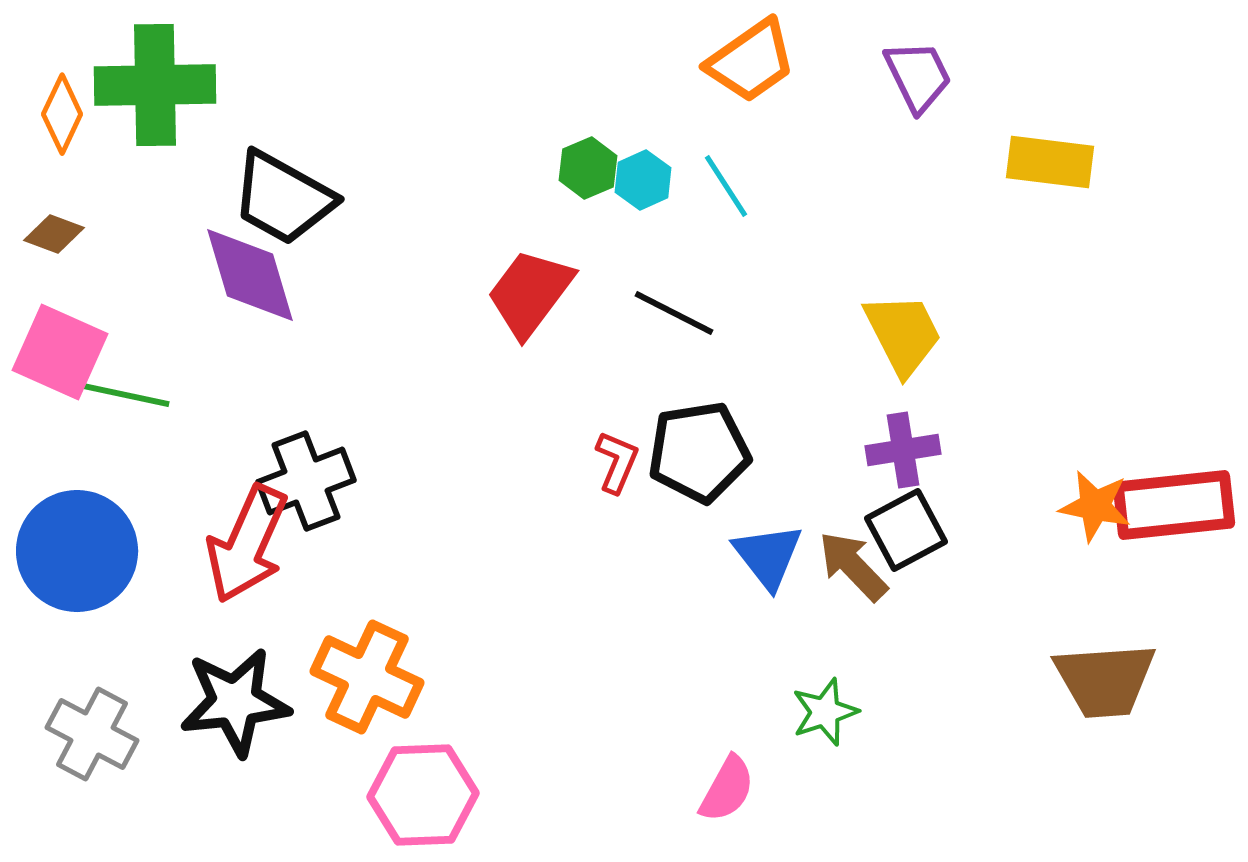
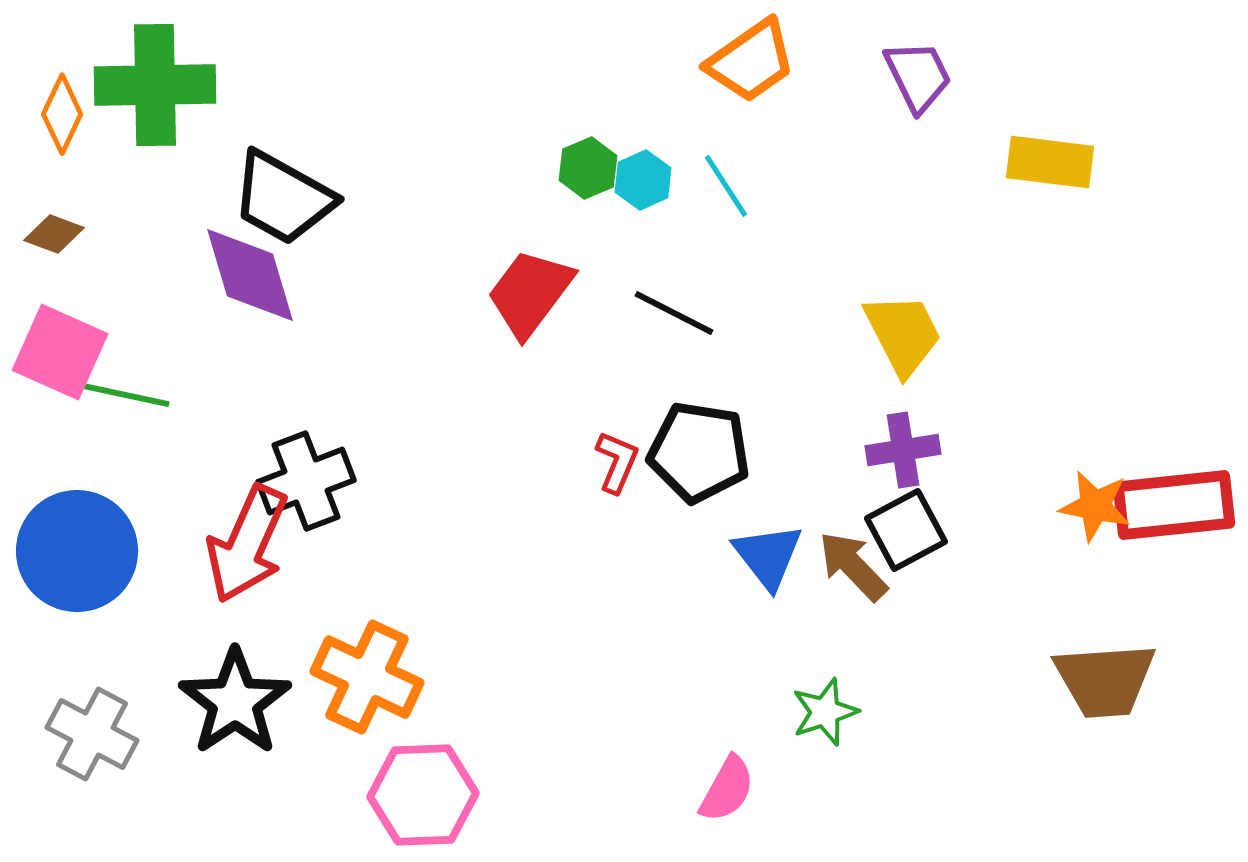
black pentagon: rotated 18 degrees clockwise
black star: rotated 28 degrees counterclockwise
